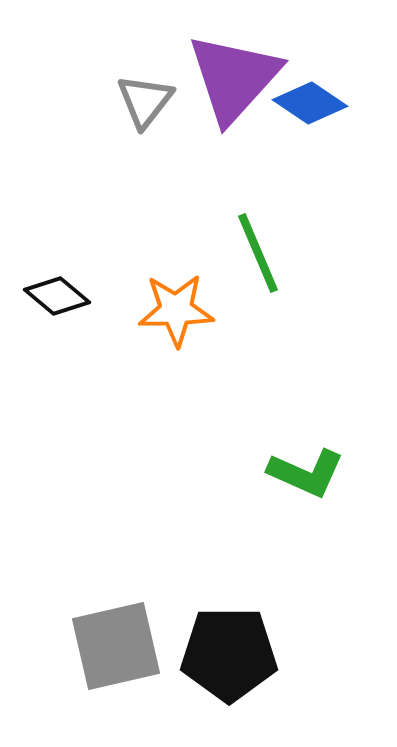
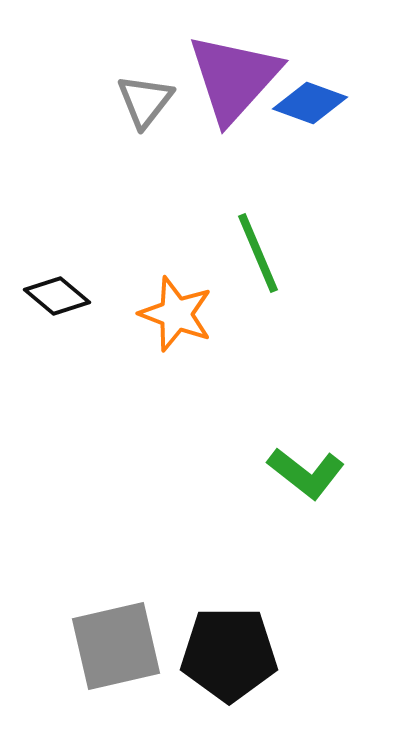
blue diamond: rotated 14 degrees counterclockwise
orange star: moved 4 px down; rotated 22 degrees clockwise
green L-shape: rotated 14 degrees clockwise
